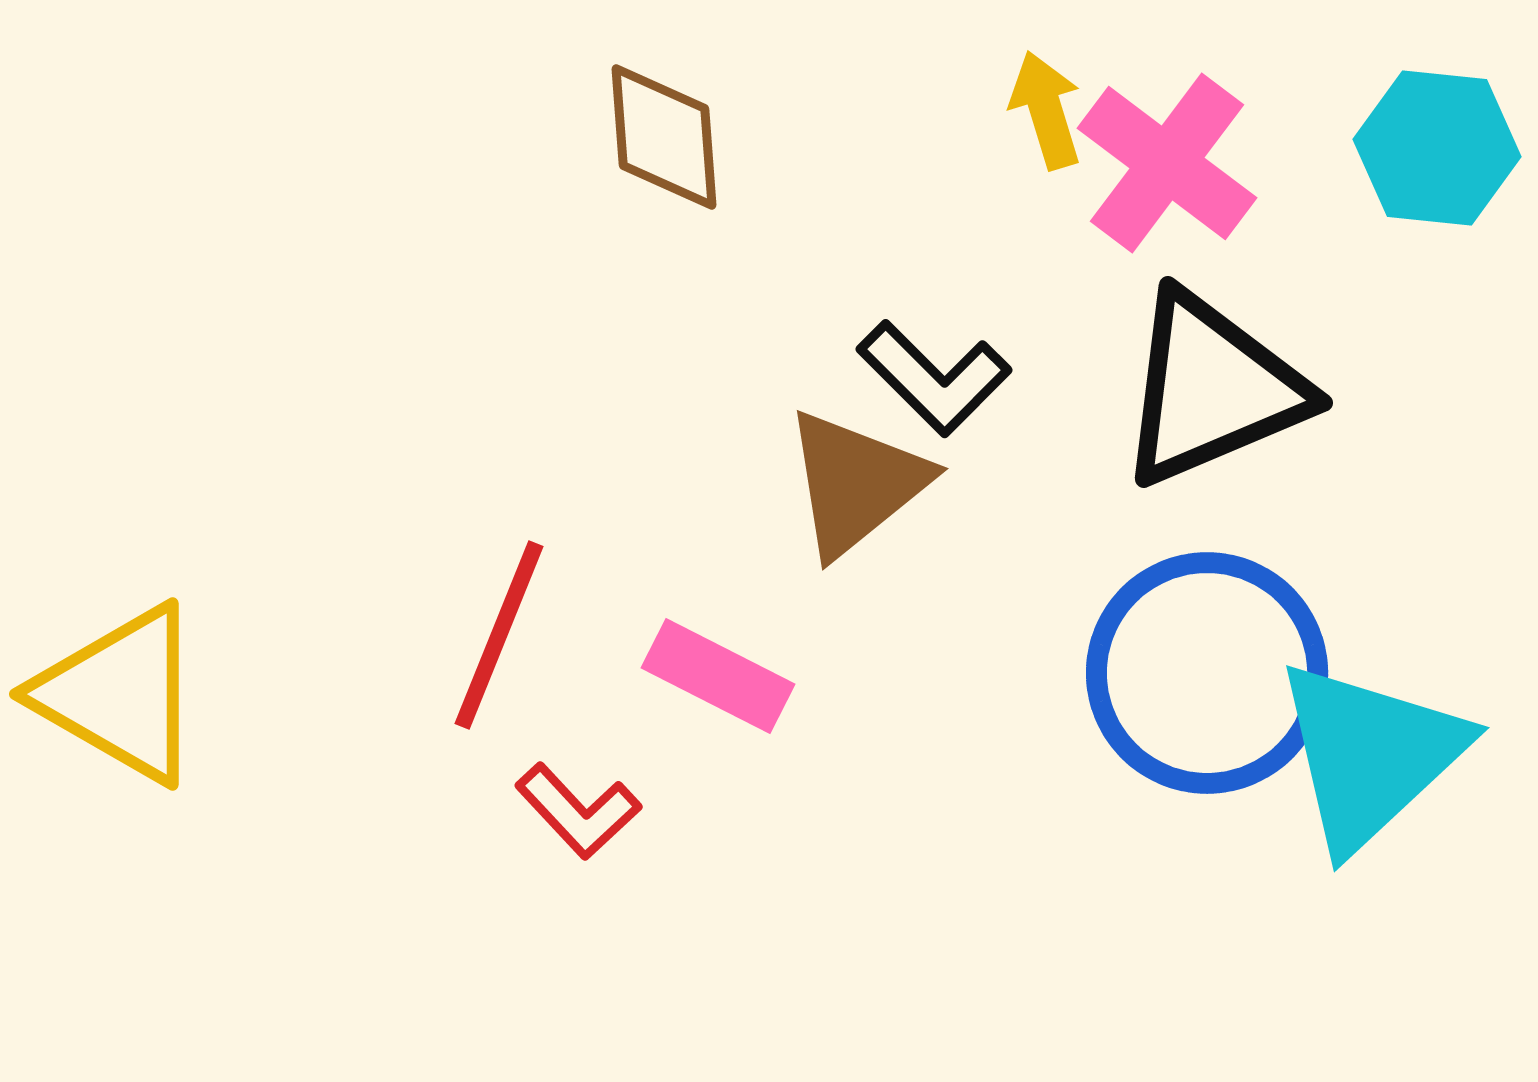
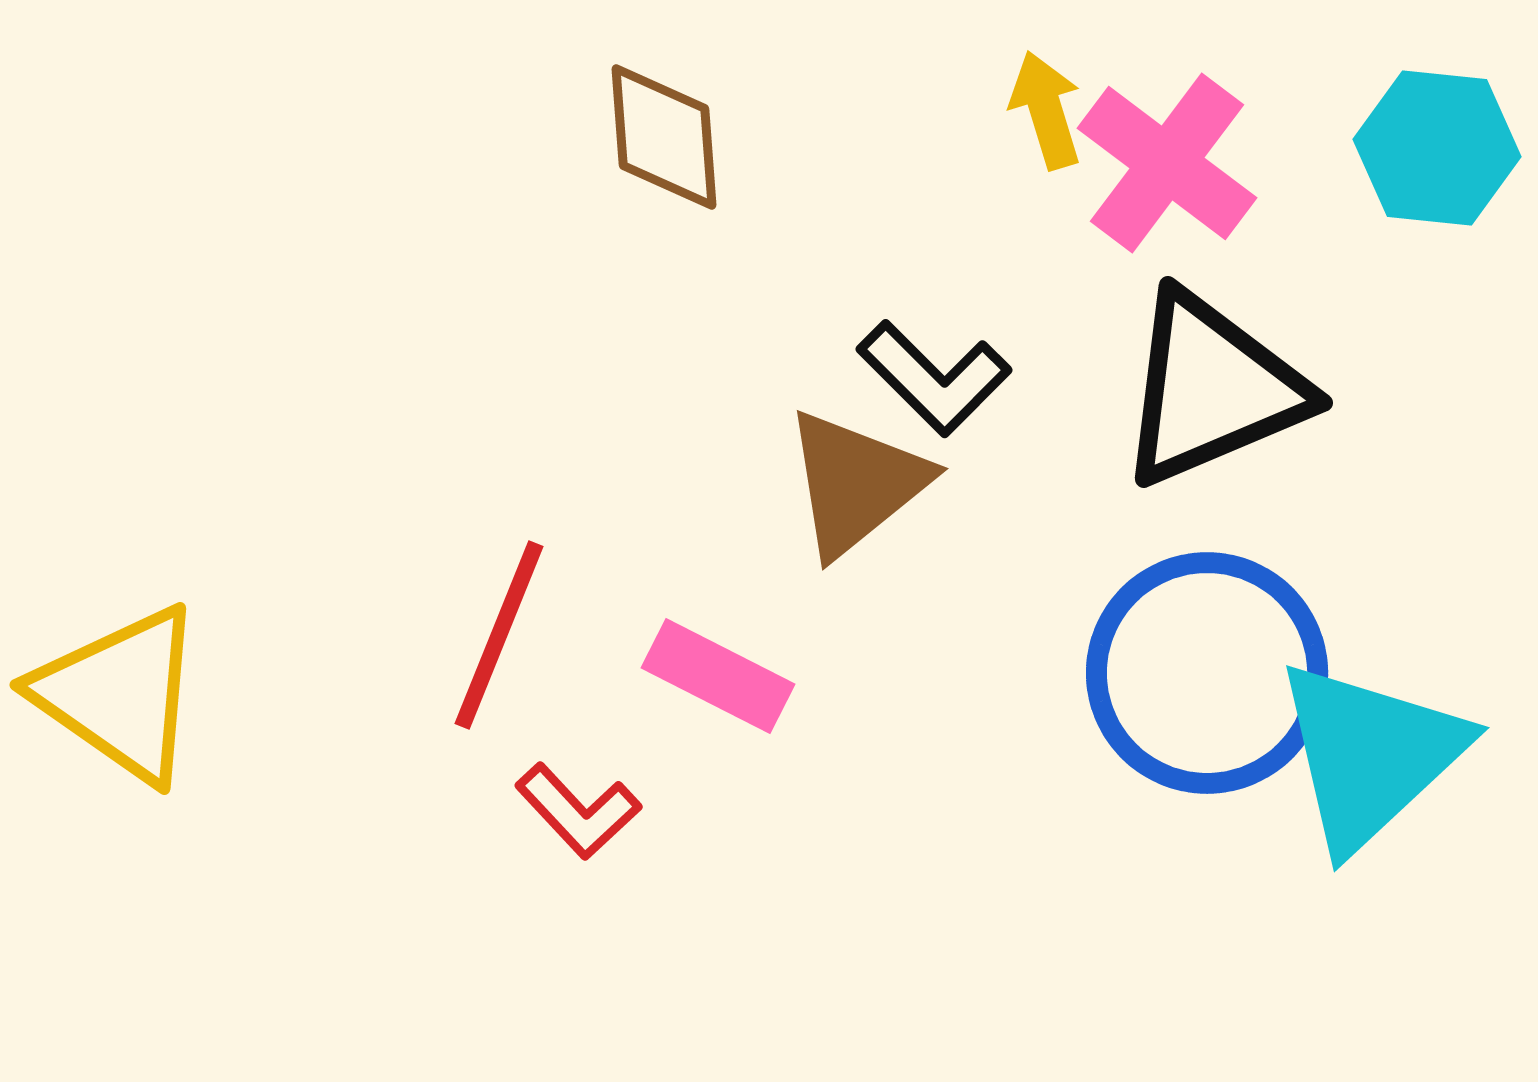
yellow triangle: rotated 5 degrees clockwise
